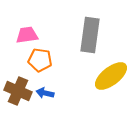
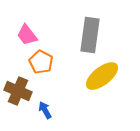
pink trapezoid: rotated 120 degrees counterclockwise
orange pentagon: moved 1 px right, 2 px down; rotated 20 degrees clockwise
yellow ellipse: moved 9 px left
blue arrow: moved 17 px down; rotated 48 degrees clockwise
